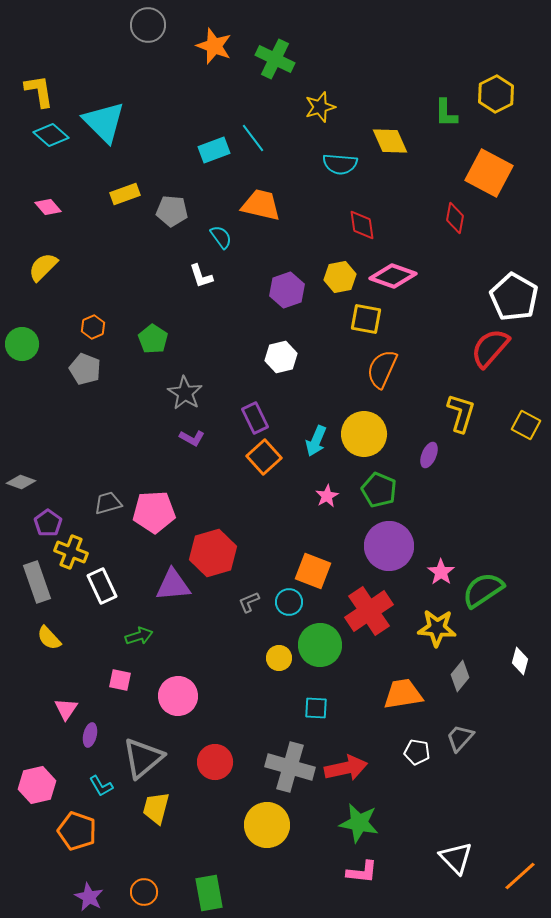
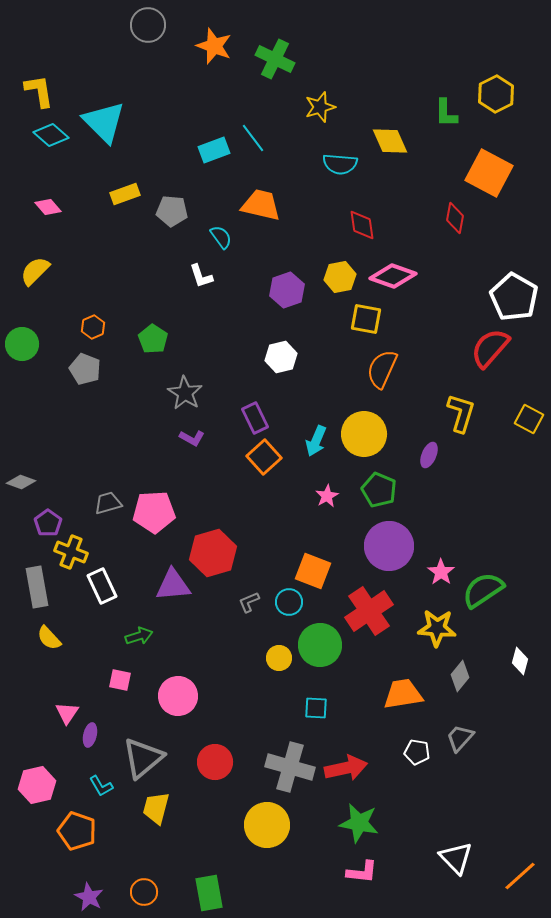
yellow semicircle at (43, 267): moved 8 px left, 4 px down
yellow square at (526, 425): moved 3 px right, 6 px up
gray rectangle at (37, 582): moved 5 px down; rotated 9 degrees clockwise
pink triangle at (66, 709): moved 1 px right, 4 px down
